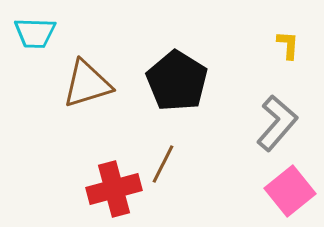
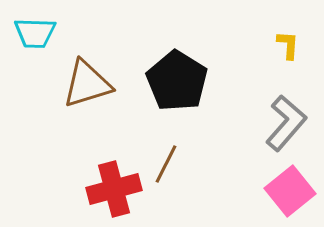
gray L-shape: moved 9 px right
brown line: moved 3 px right
